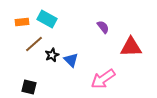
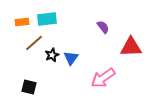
cyan rectangle: rotated 36 degrees counterclockwise
brown line: moved 1 px up
blue triangle: moved 2 px up; rotated 21 degrees clockwise
pink arrow: moved 1 px up
